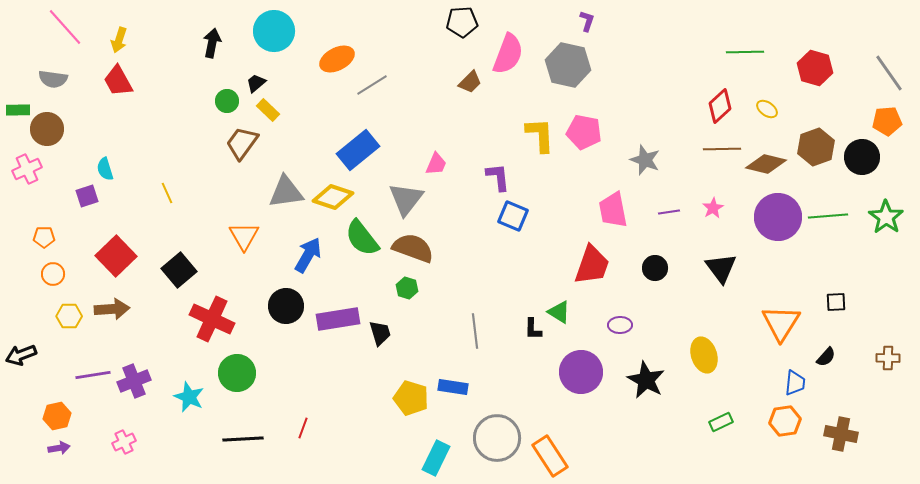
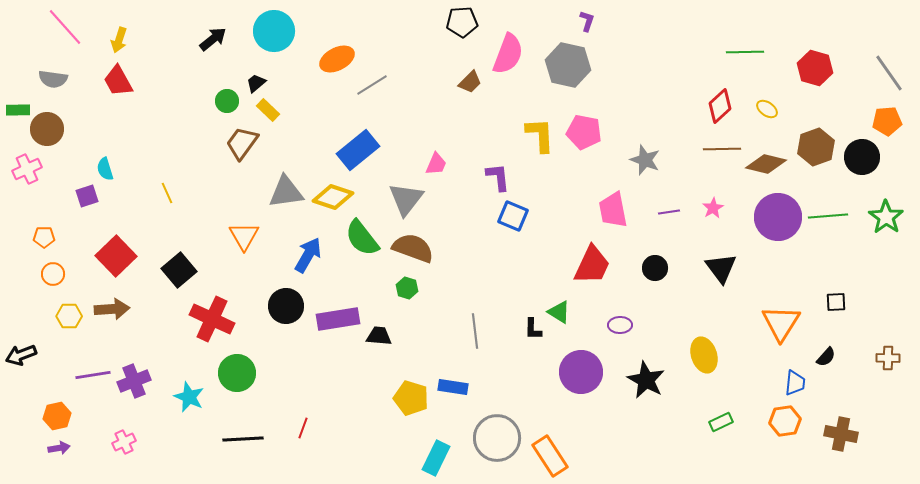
black arrow at (212, 43): moved 1 px right, 4 px up; rotated 40 degrees clockwise
red trapezoid at (592, 265): rotated 6 degrees clockwise
black trapezoid at (380, 333): moved 1 px left, 3 px down; rotated 68 degrees counterclockwise
